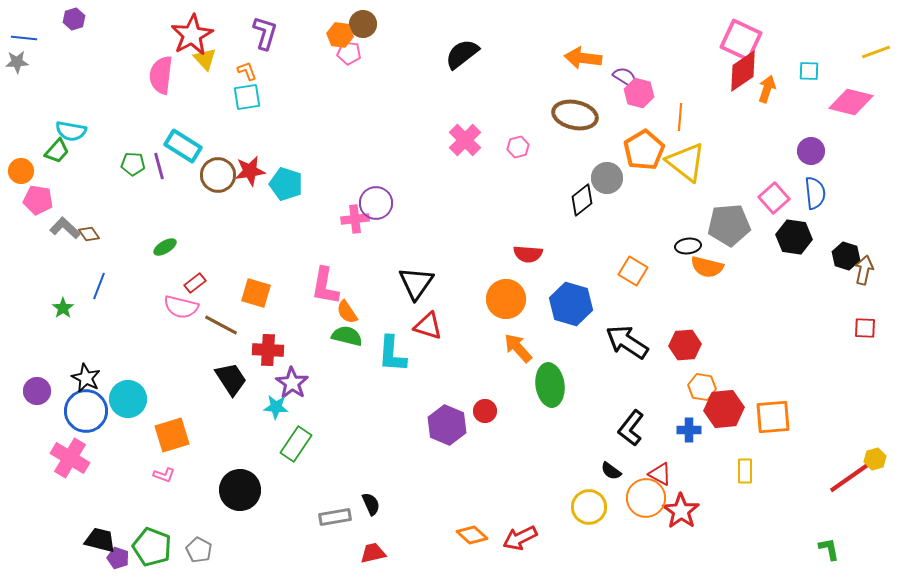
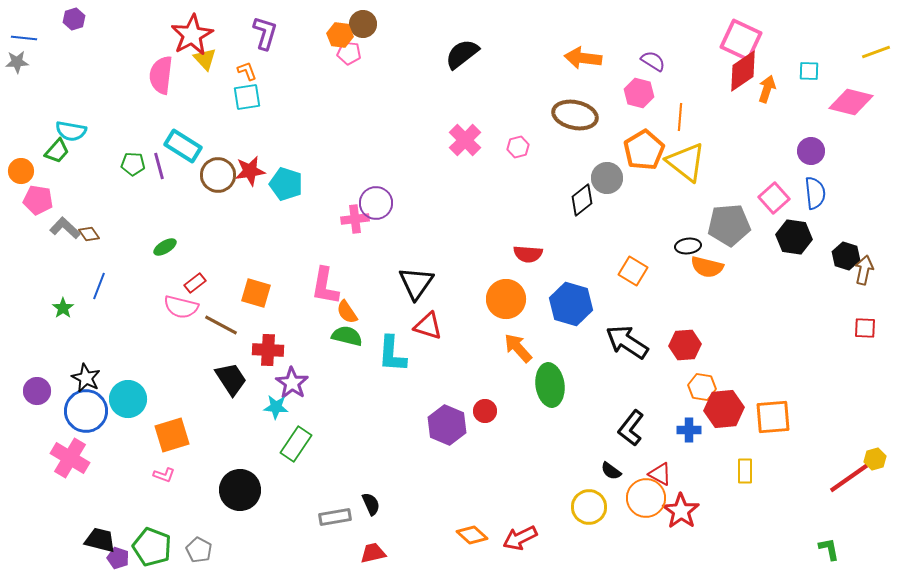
purple semicircle at (625, 77): moved 28 px right, 16 px up
